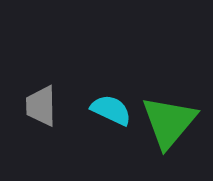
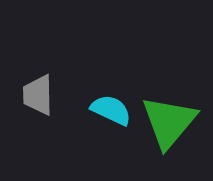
gray trapezoid: moved 3 px left, 11 px up
